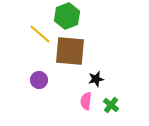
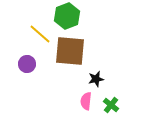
purple circle: moved 12 px left, 16 px up
